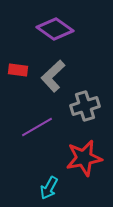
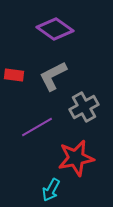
red rectangle: moved 4 px left, 5 px down
gray L-shape: rotated 16 degrees clockwise
gray cross: moved 1 px left, 1 px down; rotated 12 degrees counterclockwise
red star: moved 8 px left
cyan arrow: moved 2 px right, 2 px down
